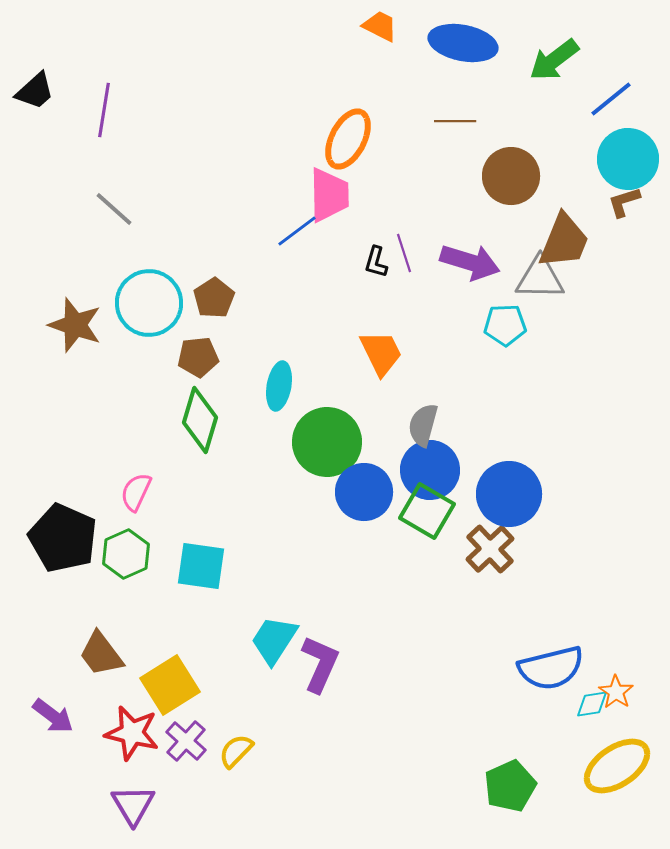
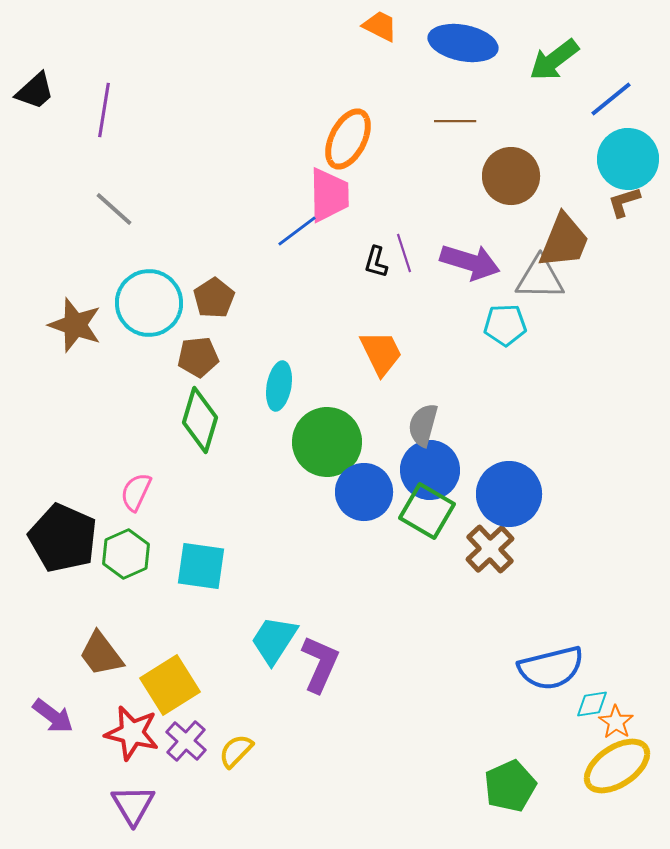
orange star at (616, 692): moved 30 px down
